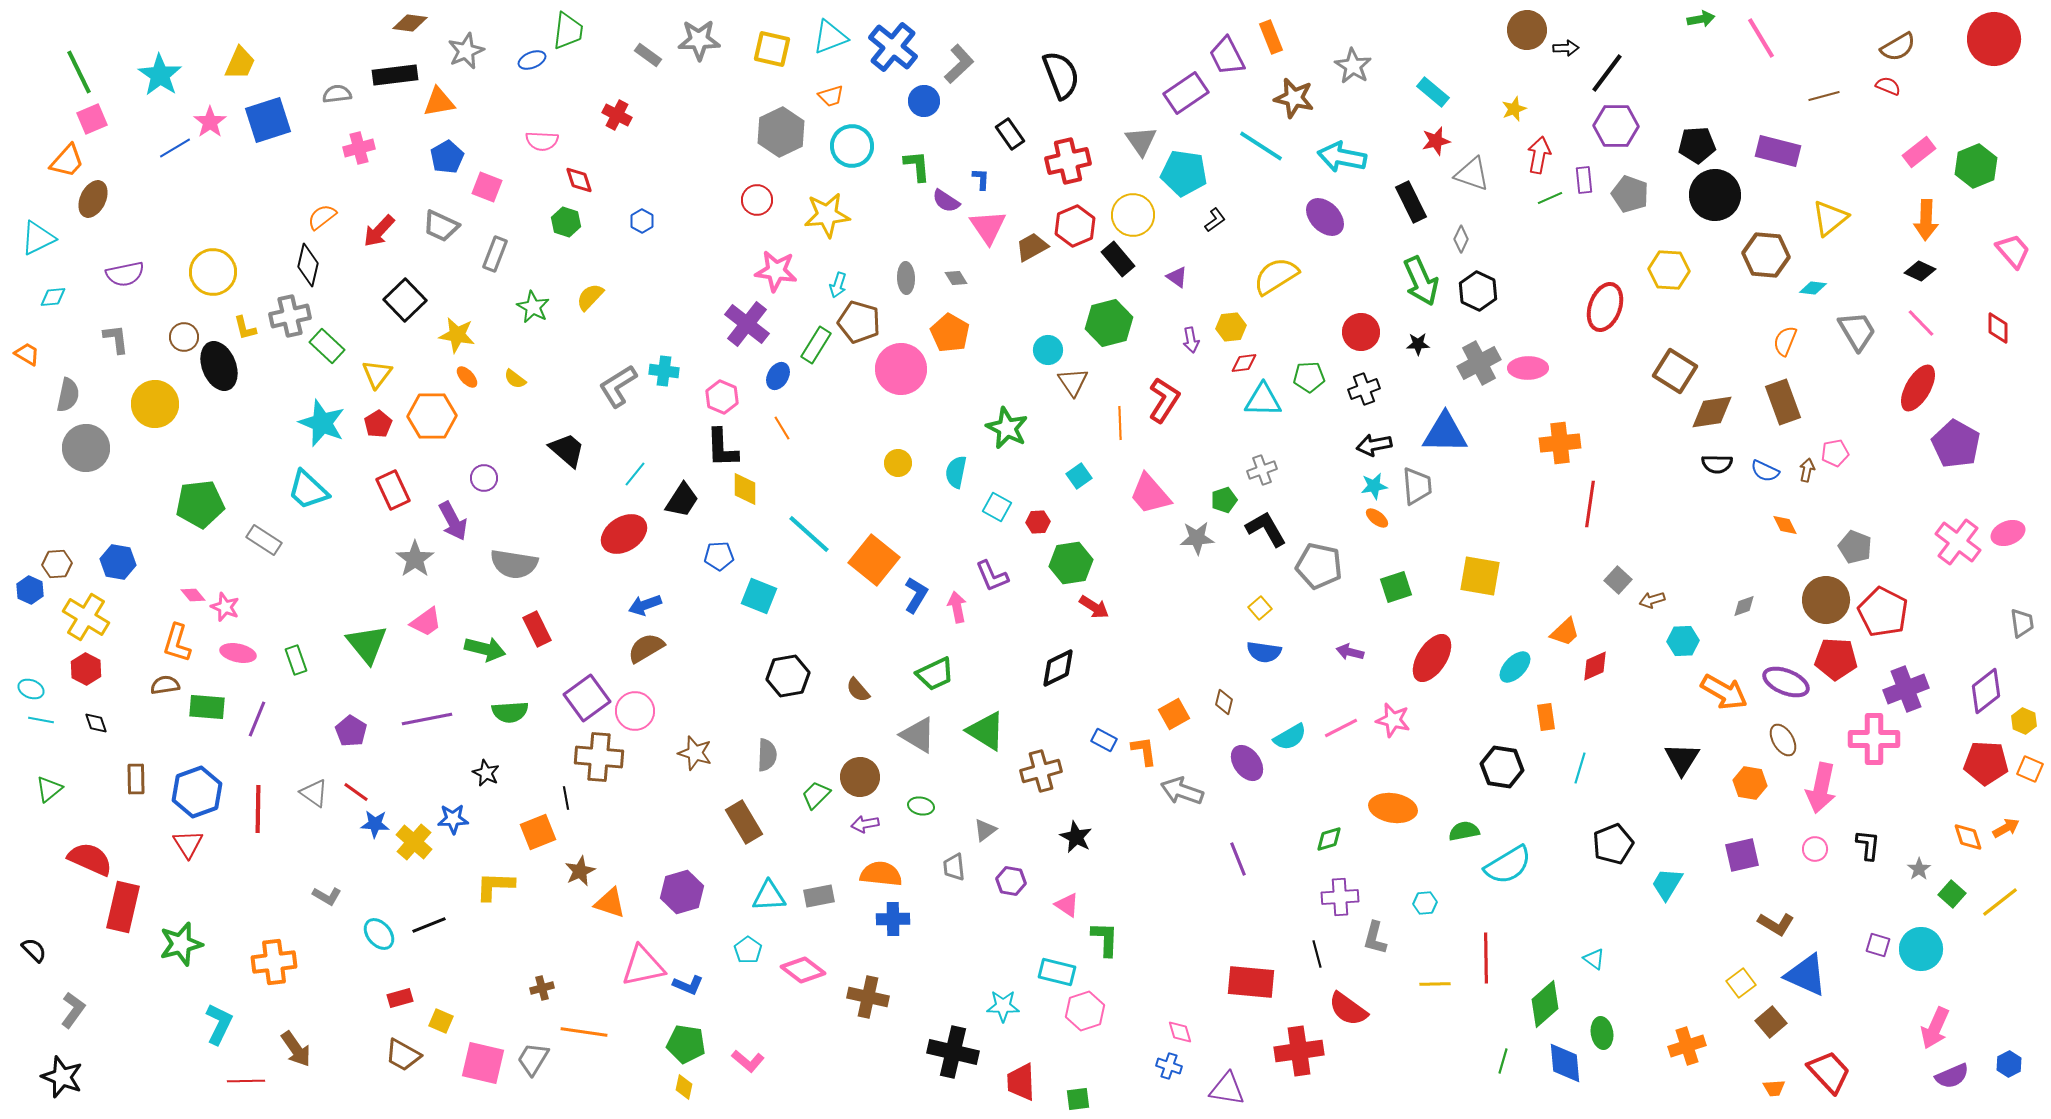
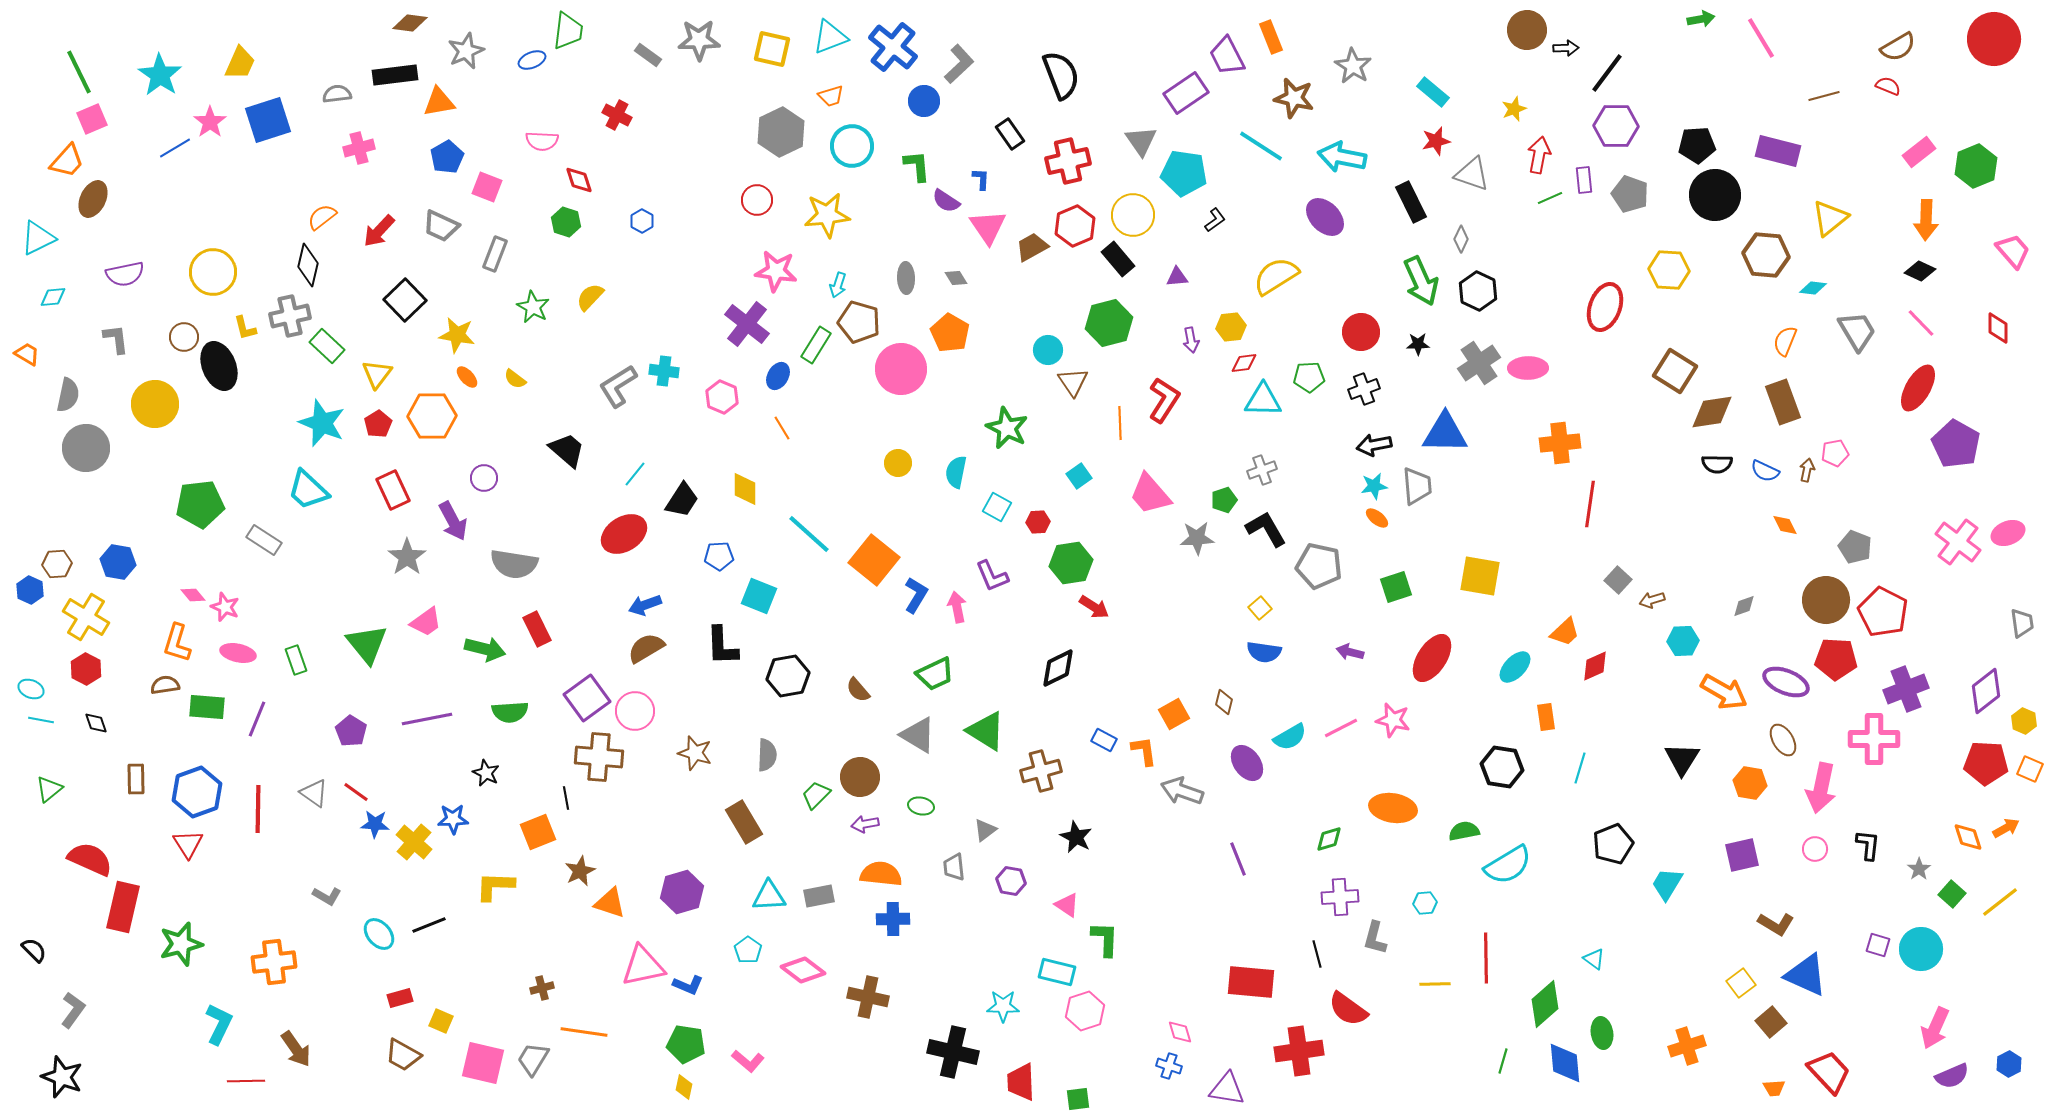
purple triangle at (1177, 277): rotated 40 degrees counterclockwise
gray cross at (1479, 363): rotated 6 degrees counterclockwise
black L-shape at (722, 448): moved 198 px down
gray star at (415, 559): moved 8 px left, 2 px up
